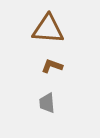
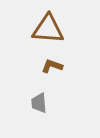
gray trapezoid: moved 8 px left
